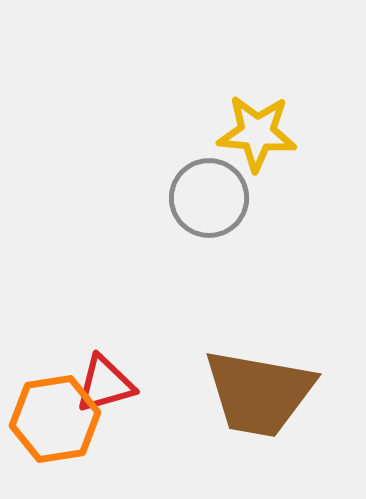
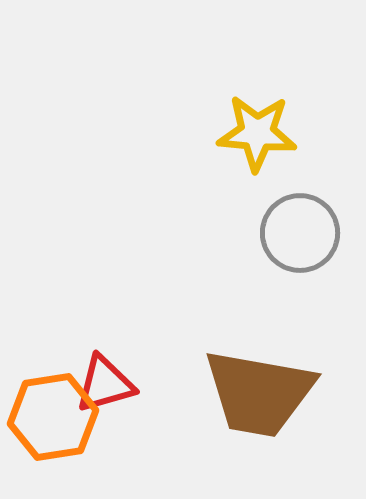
gray circle: moved 91 px right, 35 px down
orange hexagon: moved 2 px left, 2 px up
